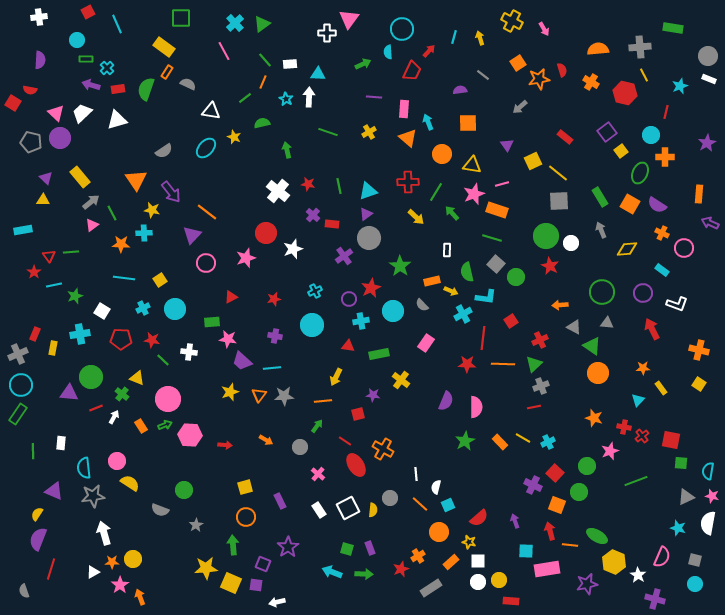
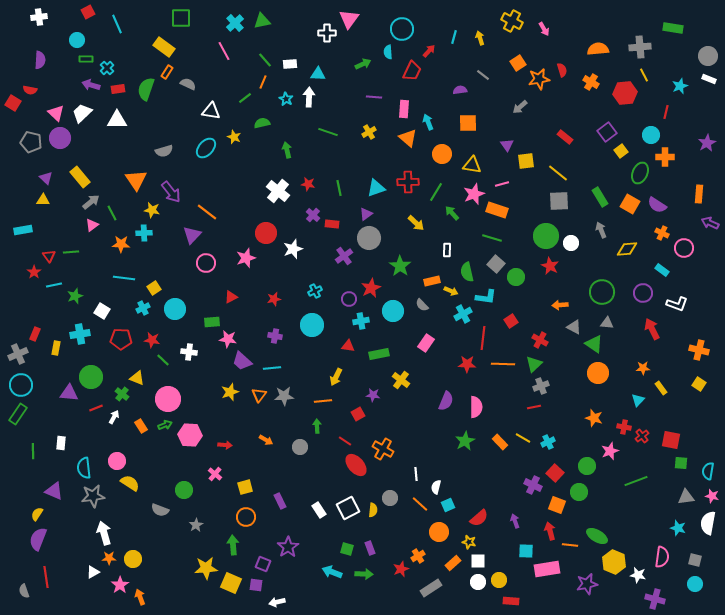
green triangle at (262, 24): moved 3 px up; rotated 24 degrees clockwise
red hexagon at (625, 93): rotated 20 degrees counterclockwise
white triangle at (117, 120): rotated 15 degrees clockwise
gray semicircle at (164, 151): rotated 18 degrees clockwise
yellow square at (533, 161): moved 7 px left; rotated 18 degrees clockwise
green line at (339, 186): moved 2 px down
cyan triangle at (368, 191): moved 8 px right, 3 px up
yellow arrow at (416, 217): moved 6 px down
yellow square at (160, 280): moved 6 px left, 8 px down
red cross at (540, 340): rotated 35 degrees counterclockwise
green triangle at (592, 346): moved 2 px right, 2 px up
yellow rectangle at (53, 348): moved 3 px right
red square at (358, 414): rotated 16 degrees counterclockwise
green arrow at (317, 426): rotated 40 degrees counterclockwise
red ellipse at (356, 465): rotated 10 degrees counterclockwise
pink cross at (318, 474): moved 103 px left
gray triangle at (686, 497): rotated 18 degrees clockwise
pink semicircle at (662, 557): rotated 15 degrees counterclockwise
orange star at (112, 562): moved 3 px left, 4 px up
orange rectangle at (451, 562): moved 2 px right, 1 px down
red line at (51, 569): moved 5 px left, 8 px down; rotated 25 degrees counterclockwise
white star at (638, 575): rotated 21 degrees counterclockwise
